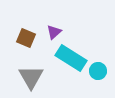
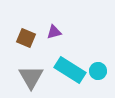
purple triangle: rotated 28 degrees clockwise
cyan rectangle: moved 1 px left, 12 px down
